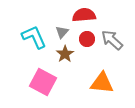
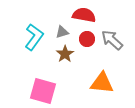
red semicircle: rotated 15 degrees clockwise
gray triangle: rotated 32 degrees clockwise
cyan L-shape: rotated 60 degrees clockwise
pink square: moved 9 px down; rotated 12 degrees counterclockwise
